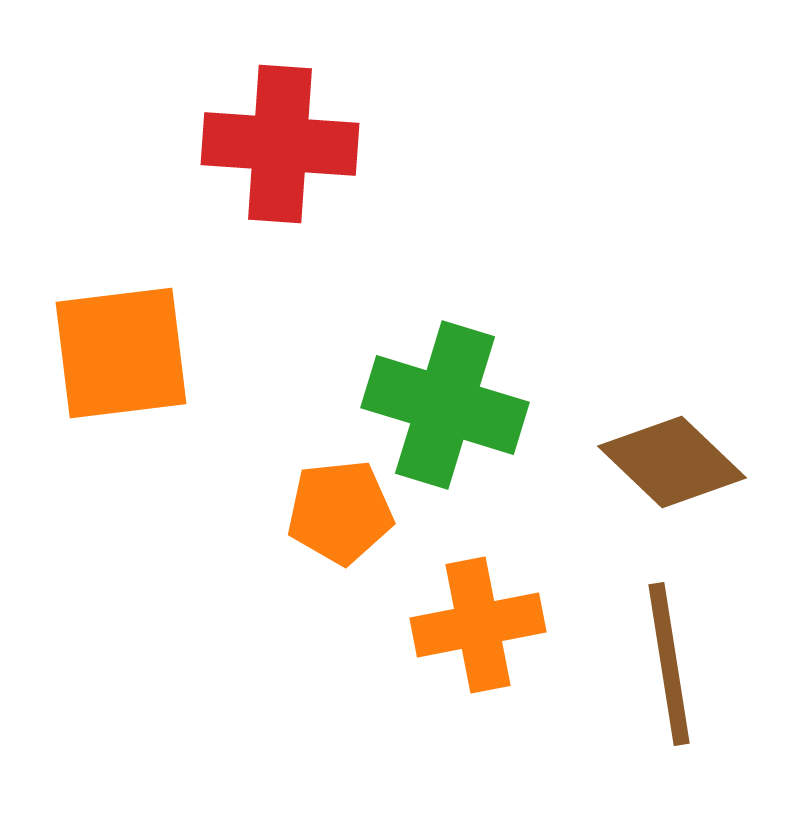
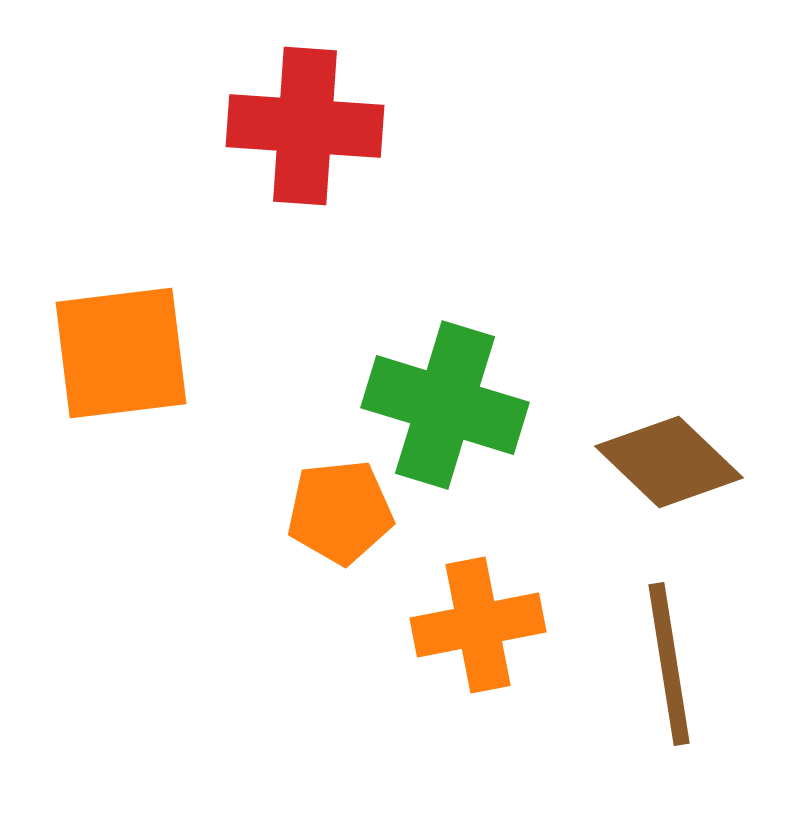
red cross: moved 25 px right, 18 px up
brown diamond: moved 3 px left
